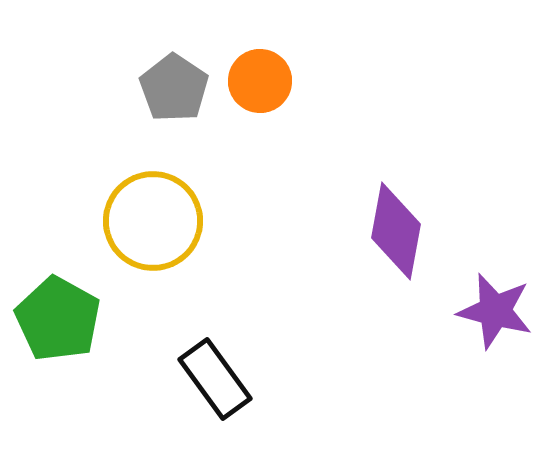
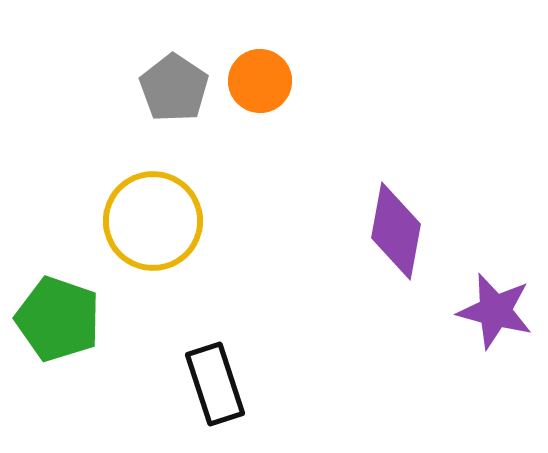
green pentagon: rotated 10 degrees counterclockwise
black rectangle: moved 5 px down; rotated 18 degrees clockwise
